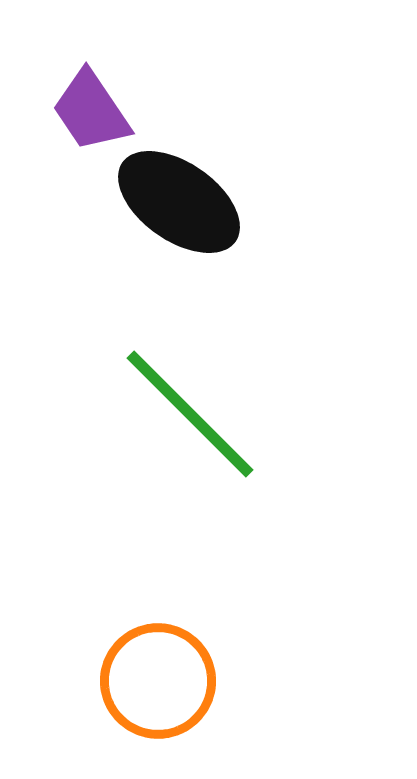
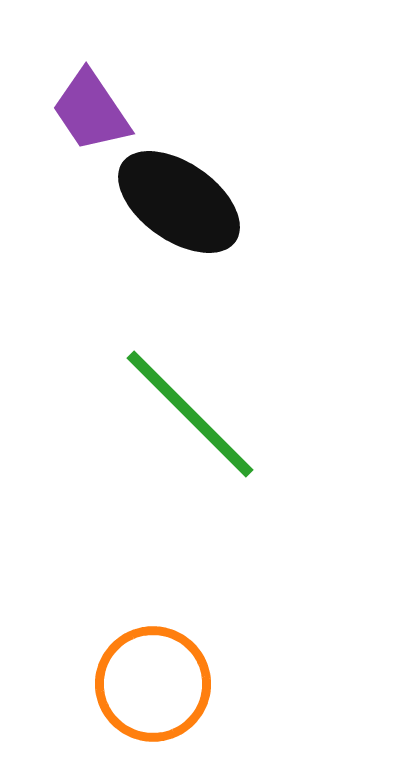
orange circle: moved 5 px left, 3 px down
